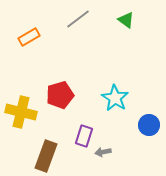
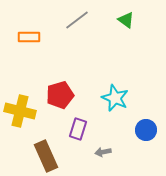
gray line: moved 1 px left, 1 px down
orange rectangle: rotated 30 degrees clockwise
cyan star: rotated 8 degrees counterclockwise
yellow cross: moved 1 px left, 1 px up
blue circle: moved 3 px left, 5 px down
purple rectangle: moved 6 px left, 7 px up
brown rectangle: rotated 44 degrees counterclockwise
